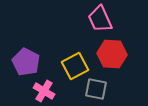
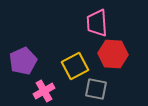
pink trapezoid: moved 3 px left, 4 px down; rotated 20 degrees clockwise
red hexagon: moved 1 px right
purple pentagon: moved 3 px left, 1 px up; rotated 20 degrees clockwise
pink cross: rotated 30 degrees clockwise
